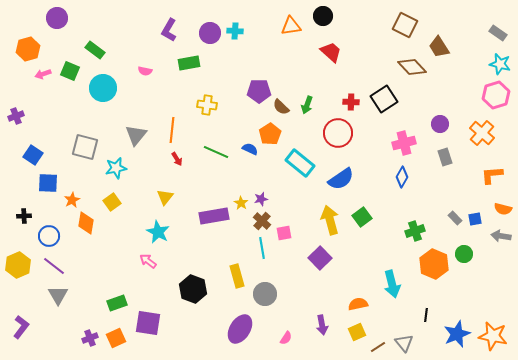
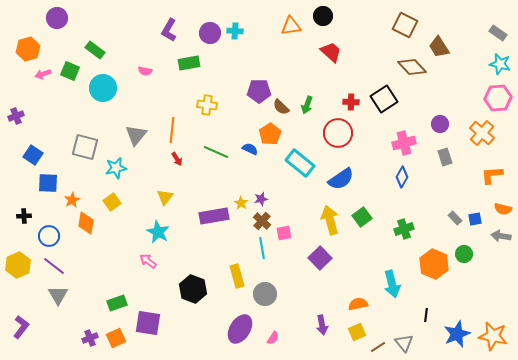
pink hexagon at (496, 95): moved 2 px right, 3 px down; rotated 12 degrees clockwise
green cross at (415, 231): moved 11 px left, 2 px up
pink semicircle at (286, 338): moved 13 px left
